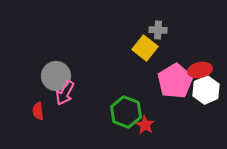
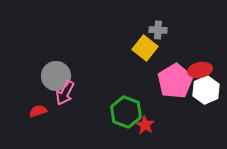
red semicircle: rotated 78 degrees clockwise
